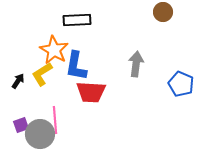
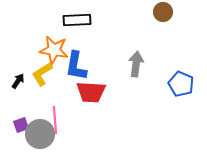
orange star: rotated 20 degrees counterclockwise
